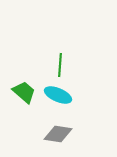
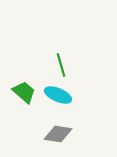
green line: moved 1 px right; rotated 20 degrees counterclockwise
